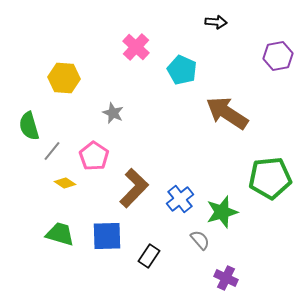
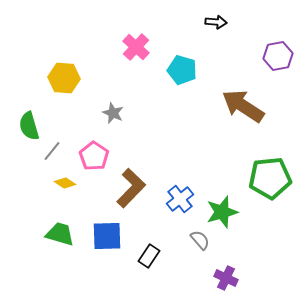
cyan pentagon: rotated 8 degrees counterclockwise
brown arrow: moved 16 px right, 7 px up
brown L-shape: moved 3 px left
